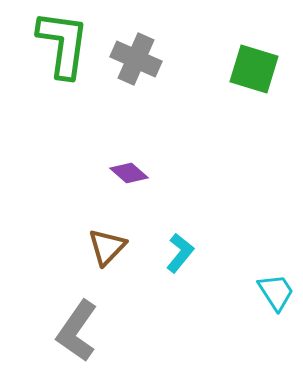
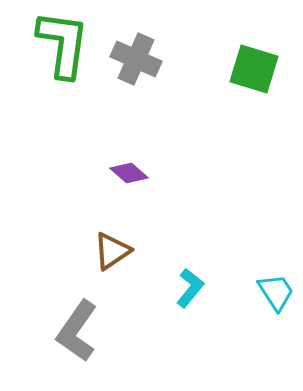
brown triangle: moved 5 px right, 4 px down; rotated 12 degrees clockwise
cyan L-shape: moved 10 px right, 35 px down
